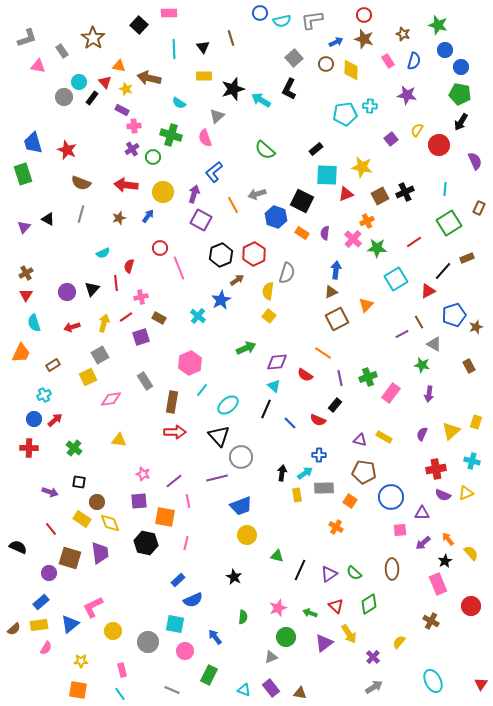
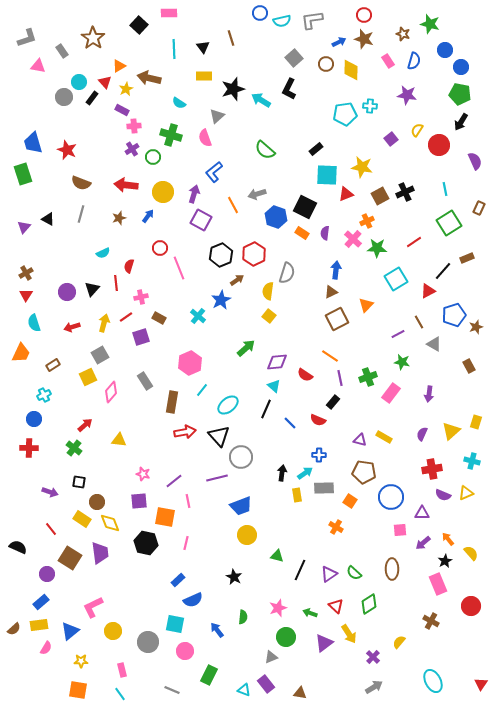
green star at (438, 25): moved 8 px left, 1 px up
blue arrow at (336, 42): moved 3 px right
orange triangle at (119, 66): rotated 40 degrees counterclockwise
yellow star at (126, 89): rotated 24 degrees clockwise
cyan line at (445, 189): rotated 16 degrees counterclockwise
black square at (302, 201): moved 3 px right, 6 px down
purple line at (402, 334): moved 4 px left
green arrow at (246, 348): rotated 18 degrees counterclockwise
orange line at (323, 353): moved 7 px right, 3 px down
green star at (422, 365): moved 20 px left, 3 px up
pink diamond at (111, 399): moved 7 px up; rotated 40 degrees counterclockwise
black rectangle at (335, 405): moved 2 px left, 3 px up
red arrow at (55, 420): moved 30 px right, 5 px down
red arrow at (175, 432): moved 10 px right; rotated 10 degrees counterclockwise
red cross at (436, 469): moved 4 px left
brown square at (70, 558): rotated 15 degrees clockwise
purple circle at (49, 573): moved 2 px left, 1 px down
blue triangle at (70, 624): moved 7 px down
blue arrow at (215, 637): moved 2 px right, 7 px up
purple rectangle at (271, 688): moved 5 px left, 4 px up
